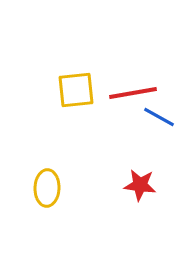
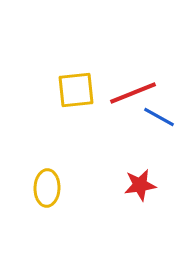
red line: rotated 12 degrees counterclockwise
red star: rotated 16 degrees counterclockwise
